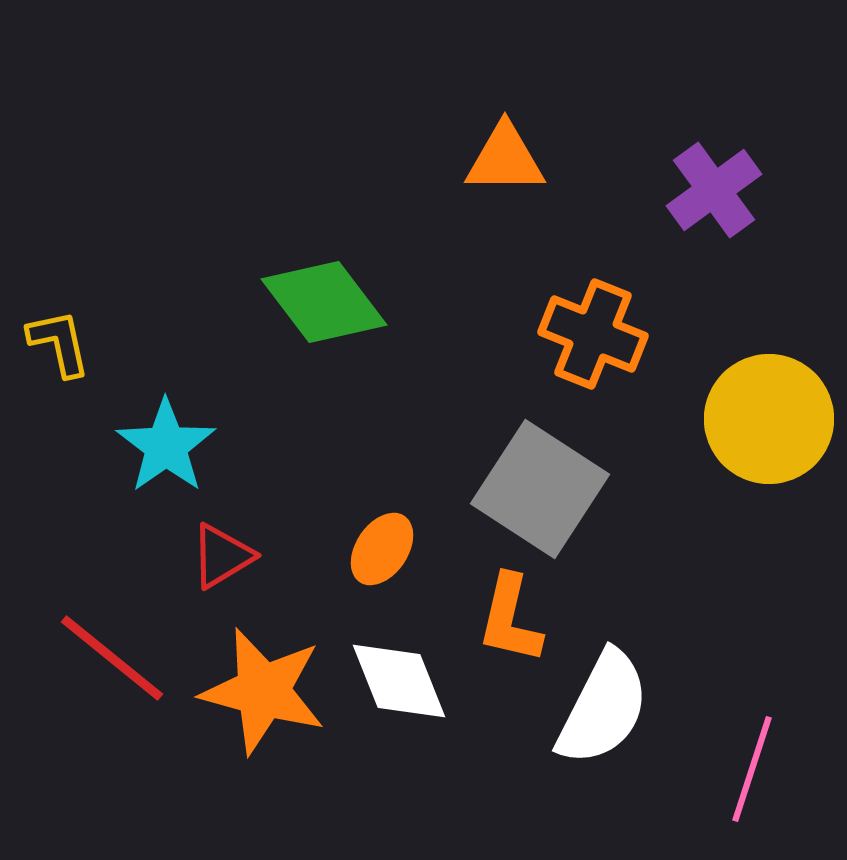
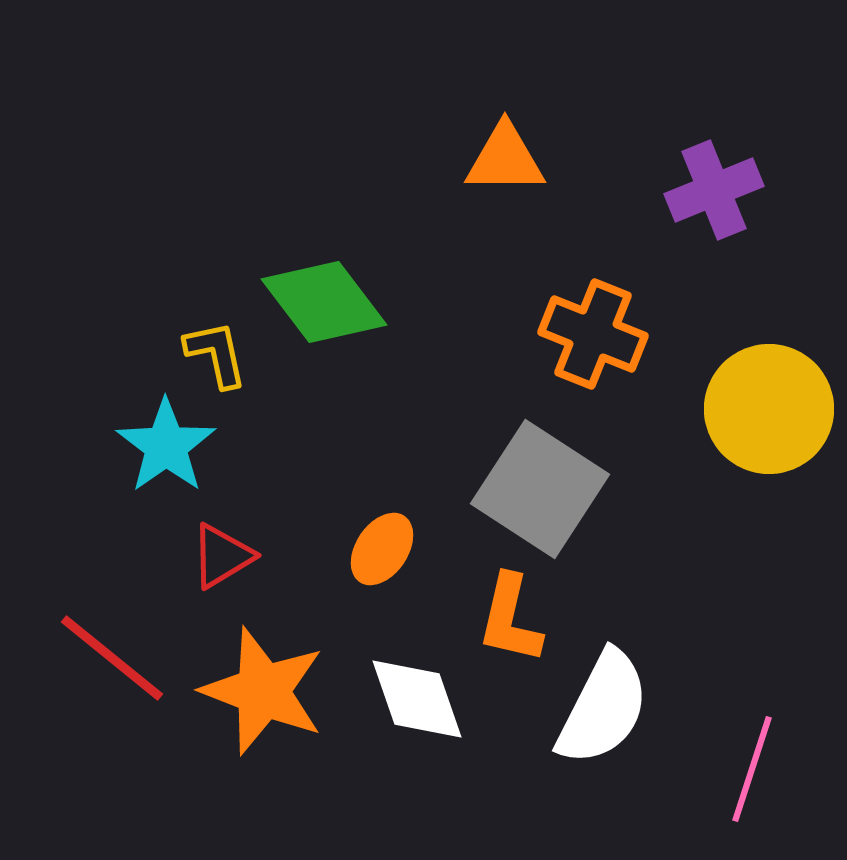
purple cross: rotated 14 degrees clockwise
yellow L-shape: moved 157 px right, 11 px down
yellow circle: moved 10 px up
white diamond: moved 18 px right, 18 px down; rotated 3 degrees clockwise
orange star: rotated 6 degrees clockwise
